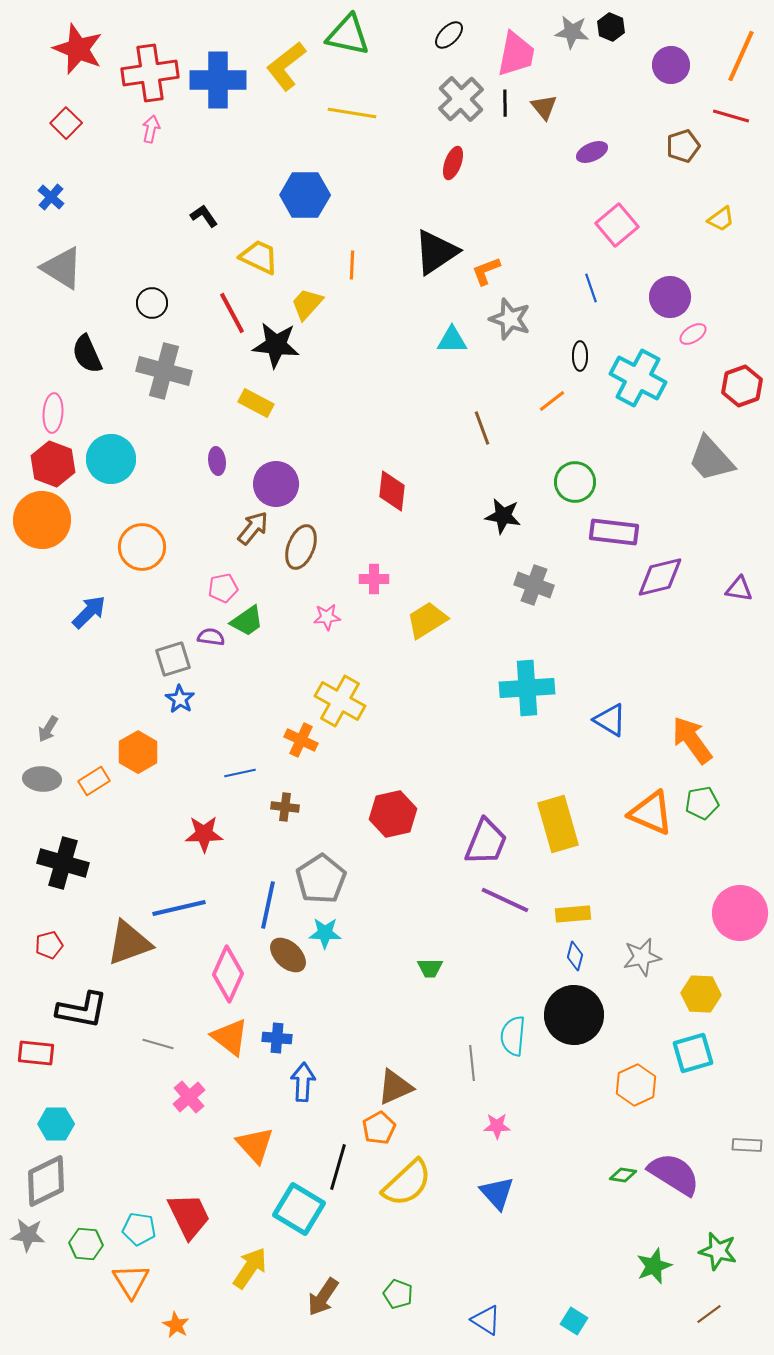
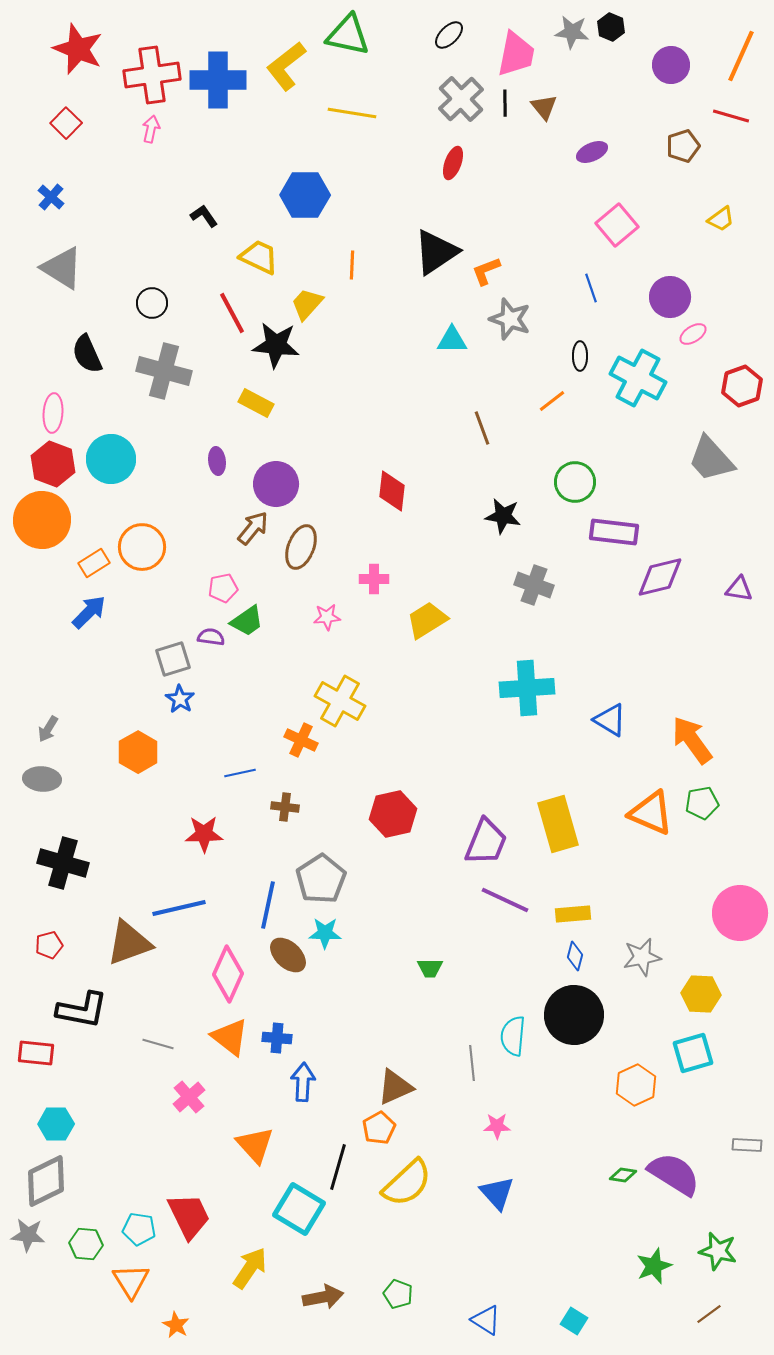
red cross at (150, 73): moved 2 px right, 2 px down
orange rectangle at (94, 781): moved 218 px up
brown arrow at (323, 1297): rotated 135 degrees counterclockwise
